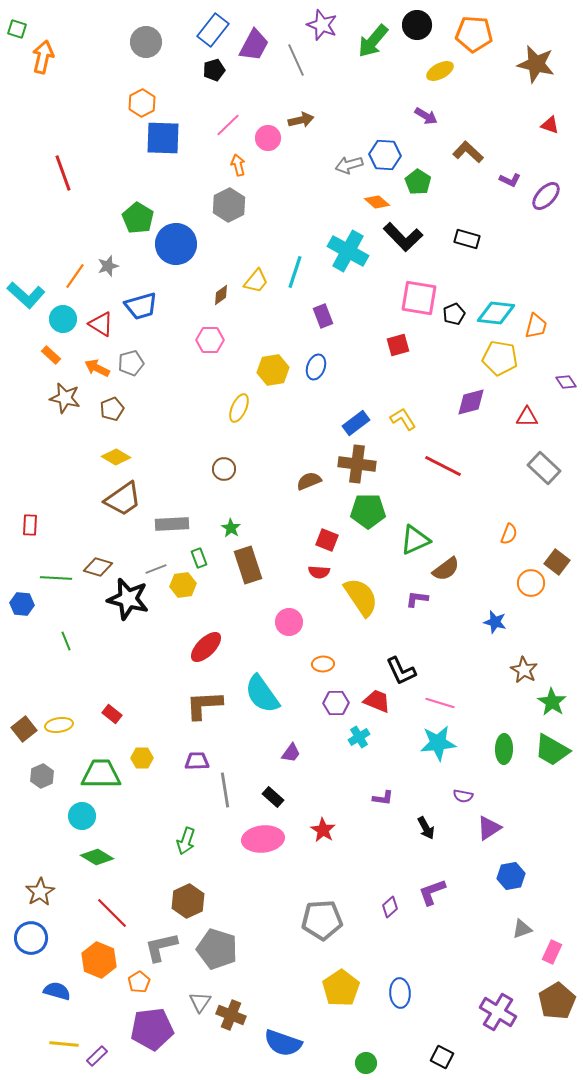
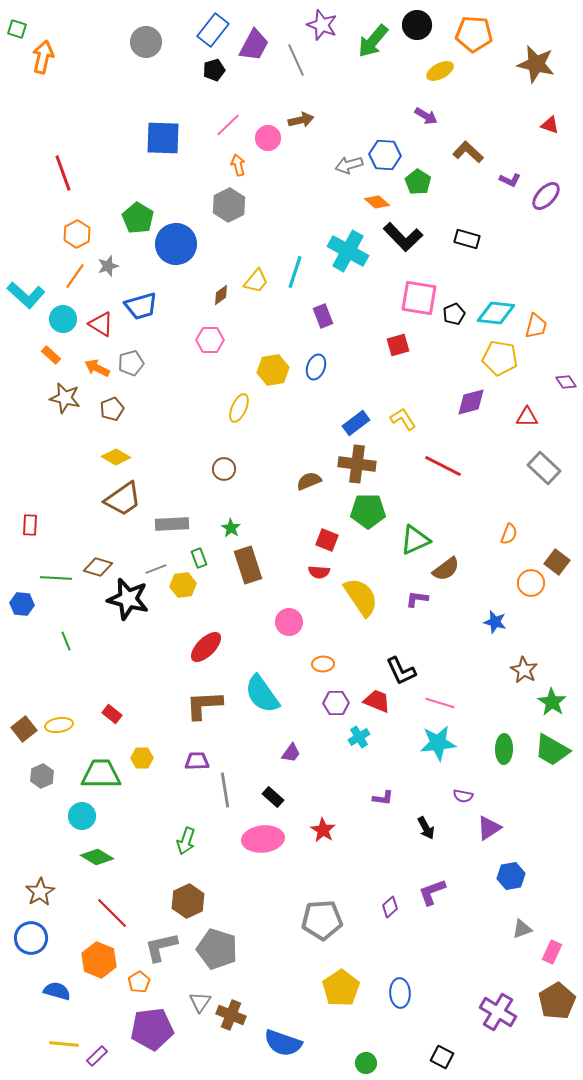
orange hexagon at (142, 103): moved 65 px left, 131 px down
